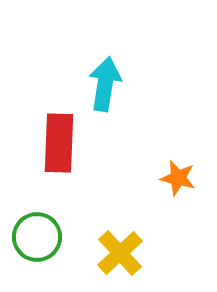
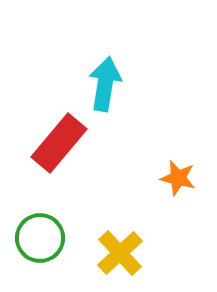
red rectangle: rotated 38 degrees clockwise
green circle: moved 3 px right, 1 px down
